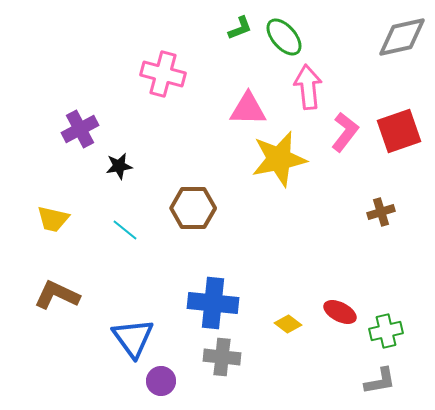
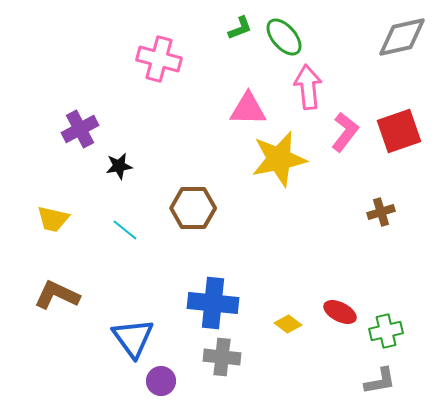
pink cross: moved 4 px left, 15 px up
